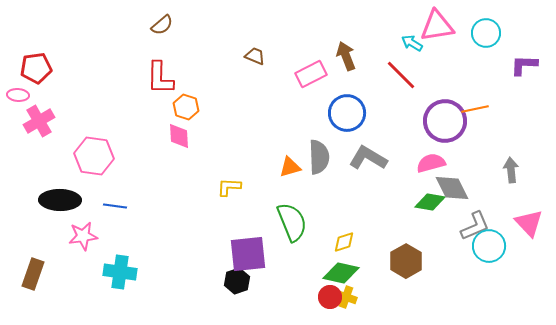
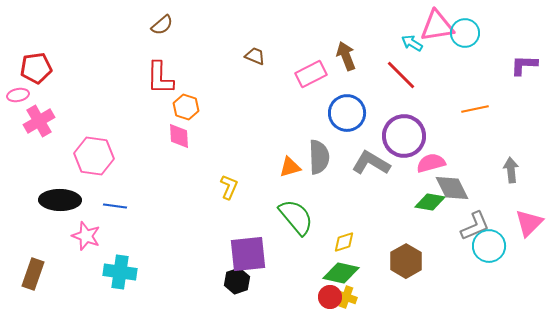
cyan circle at (486, 33): moved 21 px left
pink ellipse at (18, 95): rotated 15 degrees counterclockwise
purple circle at (445, 121): moved 41 px left, 15 px down
gray L-shape at (368, 158): moved 3 px right, 5 px down
yellow L-shape at (229, 187): rotated 110 degrees clockwise
green semicircle at (292, 222): moved 4 px right, 5 px up; rotated 18 degrees counterclockwise
pink triangle at (529, 223): rotated 28 degrees clockwise
pink star at (83, 236): moved 3 px right; rotated 28 degrees clockwise
